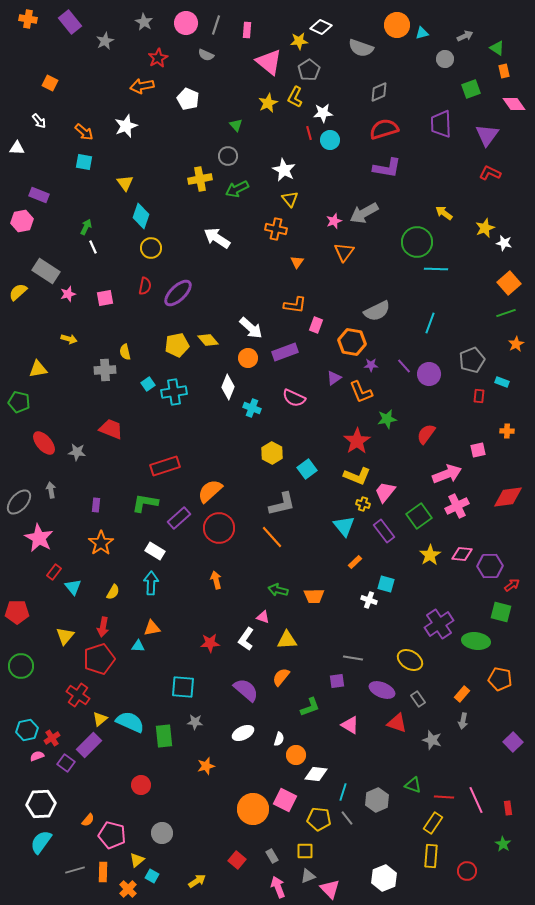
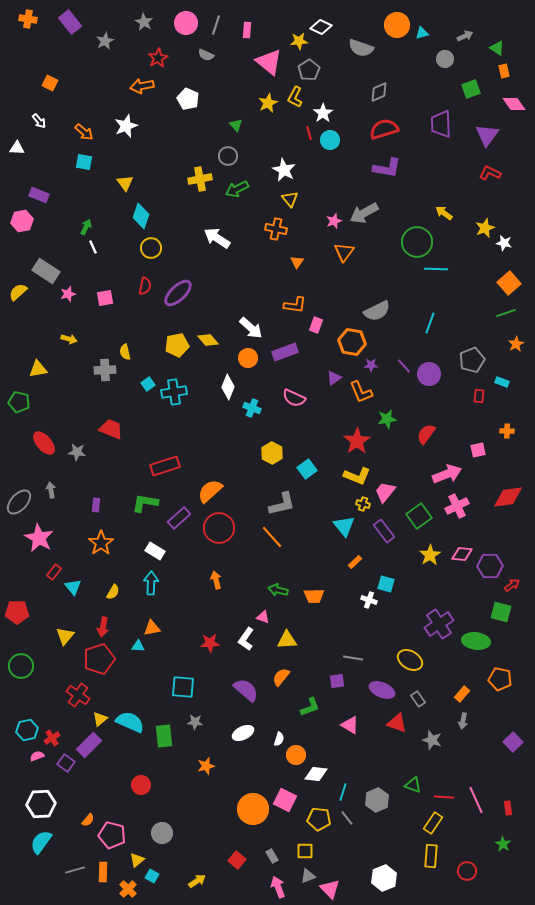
white star at (323, 113): rotated 30 degrees counterclockwise
